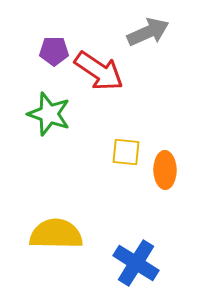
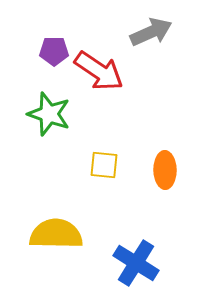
gray arrow: moved 3 px right
yellow square: moved 22 px left, 13 px down
